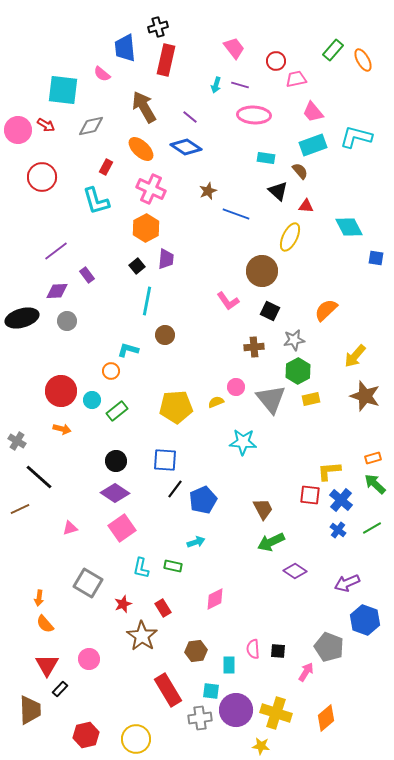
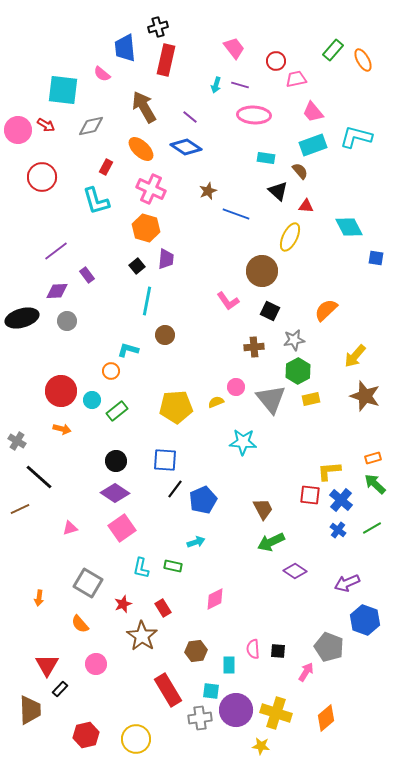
orange hexagon at (146, 228): rotated 16 degrees counterclockwise
orange semicircle at (45, 624): moved 35 px right
pink circle at (89, 659): moved 7 px right, 5 px down
